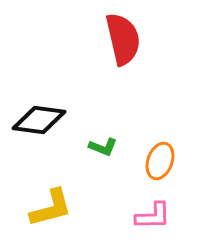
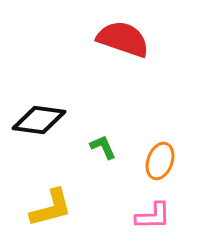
red semicircle: rotated 58 degrees counterclockwise
green L-shape: rotated 136 degrees counterclockwise
